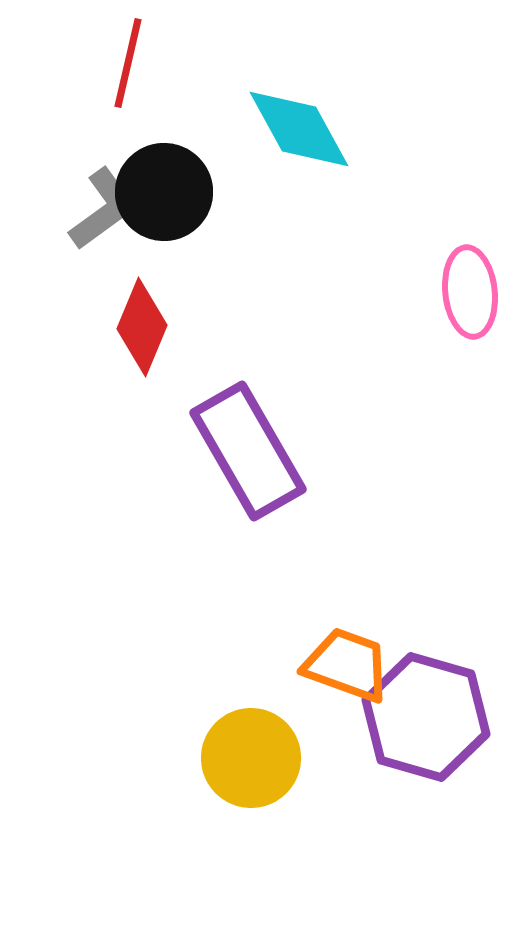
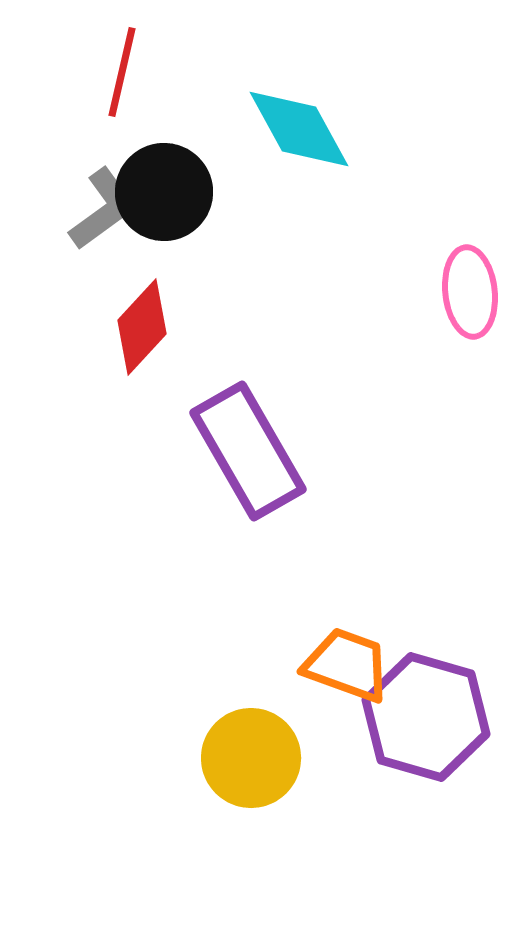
red line: moved 6 px left, 9 px down
red diamond: rotated 20 degrees clockwise
